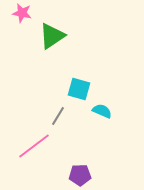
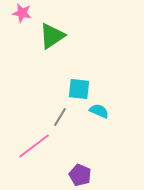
cyan square: rotated 10 degrees counterclockwise
cyan semicircle: moved 3 px left
gray line: moved 2 px right, 1 px down
purple pentagon: rotated 25 degrees clockwise
